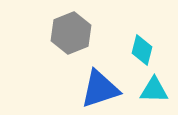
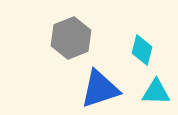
gray hexagon: moved 5 px down
cyan triangle: moved 2 px right, 2 px down
